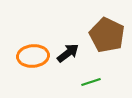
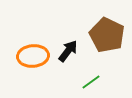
black arrow: moved 2 px up; rotated 15 degrees counterclockwise
green line: rotated 18 degrees counterclockwise
